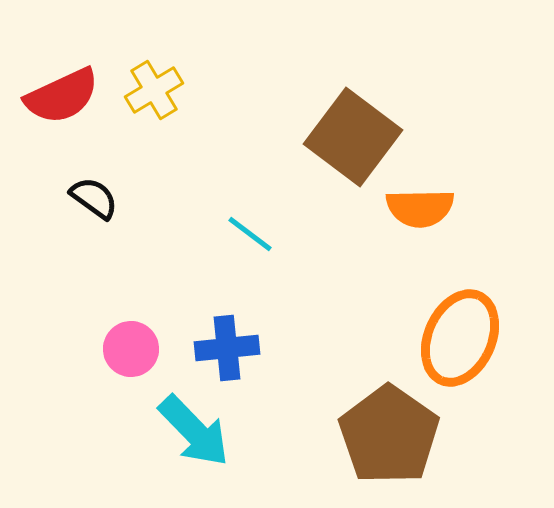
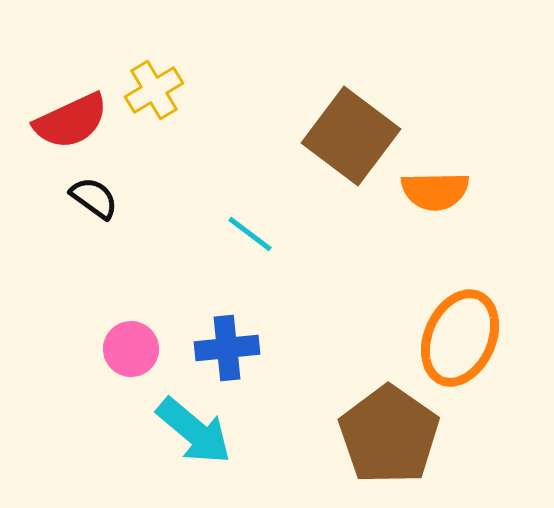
red semicircle: moved 9 px right, 25 px down
brown square: moved 2 px left, 1 px up
orange semicircle: moved 15 px right, 17 px up
cyan arrow: rotated 6 degrees counterclockwise
